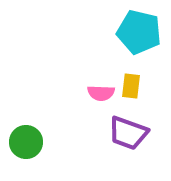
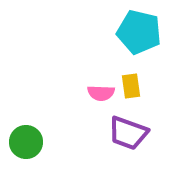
yellow rectangle: rotated 15 degrees counterclockwise
